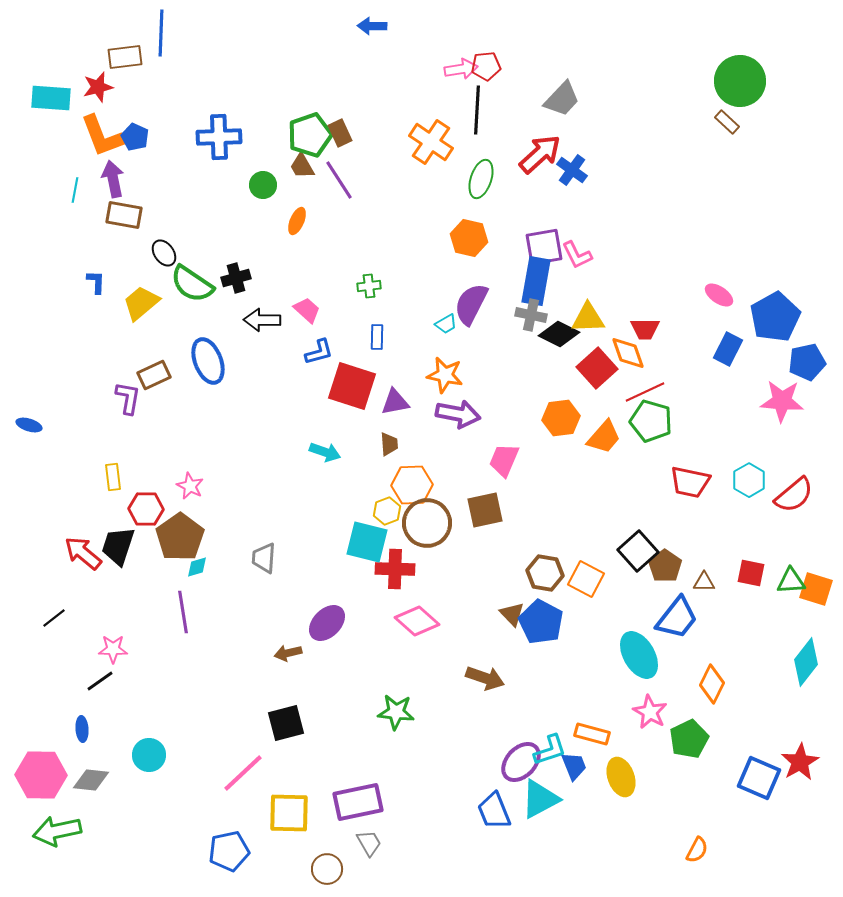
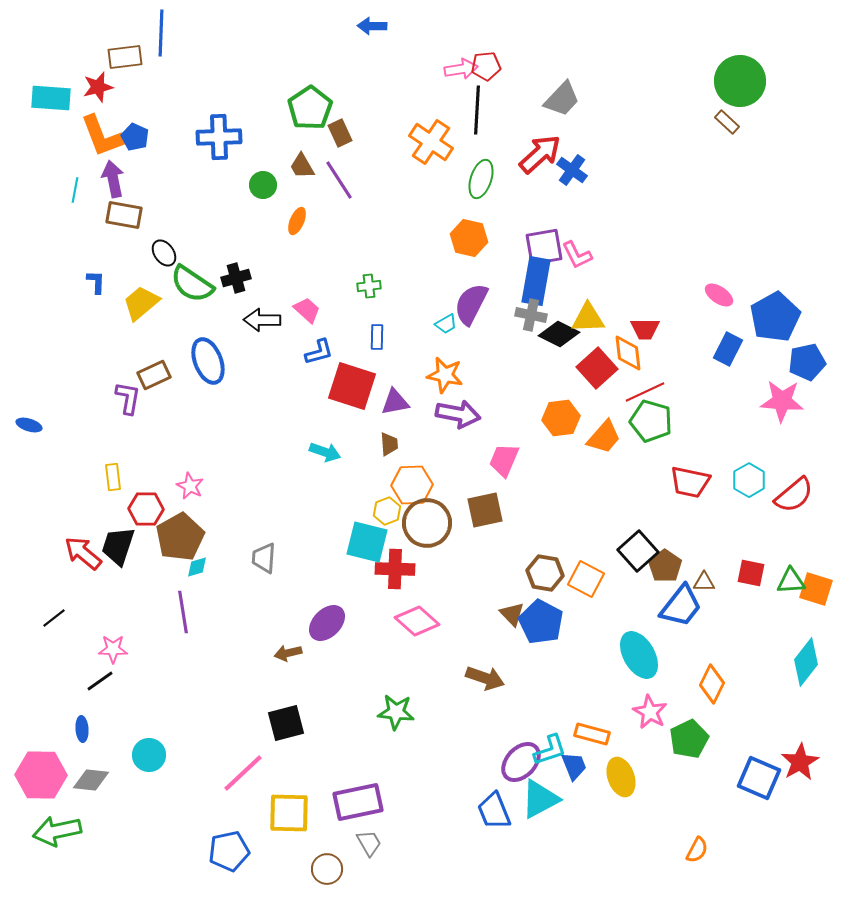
green pentagon at (310, 135): moved 27 px up; rotated 15 degrees counterclockwise
orange diamond at (628, 353): rotated 12 degrees clockwise
brown pentagon at (180, 537): rotated 6 degrees clockwise
blue trapezoid at (677, 618): moved 4 px right, 12 px up
